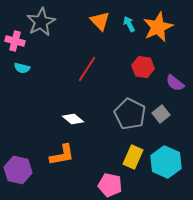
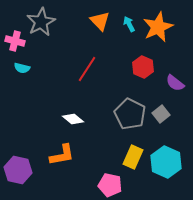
red hexagon: rotated 15 degrees clockwise
